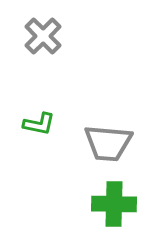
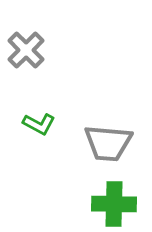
gray cross: moved 17 px left, 14 px down
green L-shape: rotated 16 degrees clockwise
